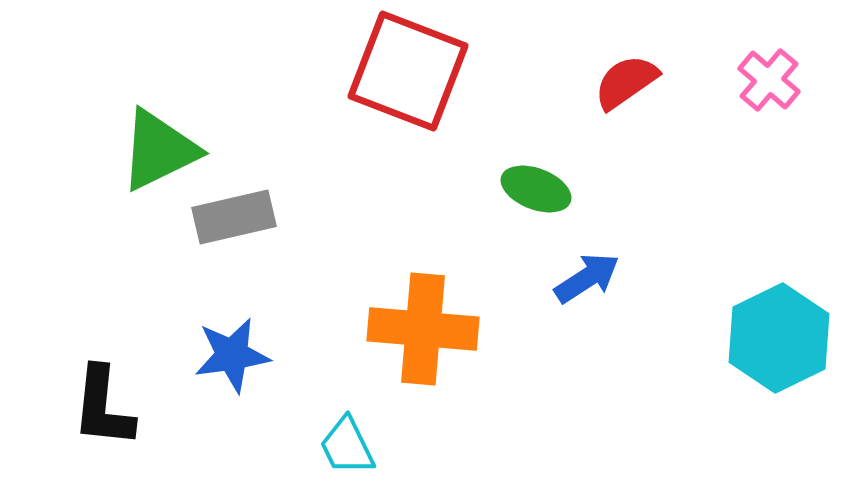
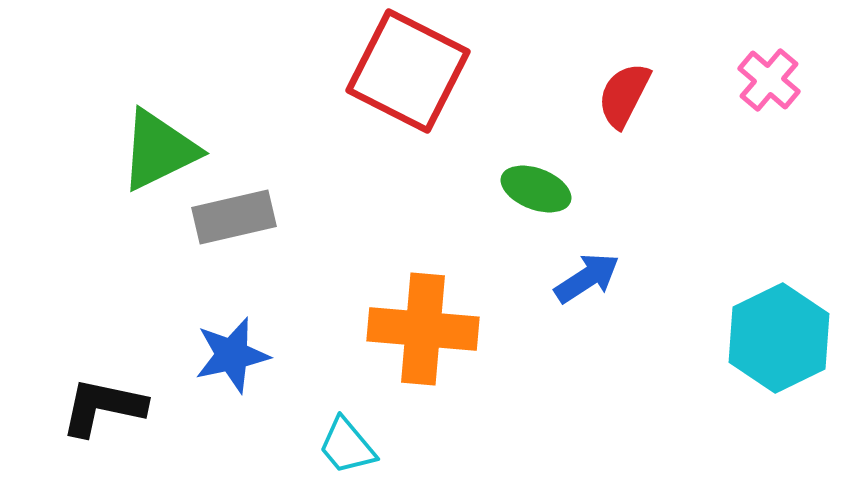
red square: rotated 6 degrees clockwise
red semicircle: moved 2 px left, 13 px down; rotated 28 degrees counterclockwise
blue star: rotated 4 degrees counterclockwise
black L-shape: rotated 96 degrees clockwise
cyan trapezoid: rotated 14 degrees counterclockwise
